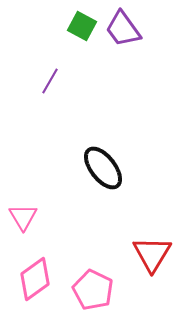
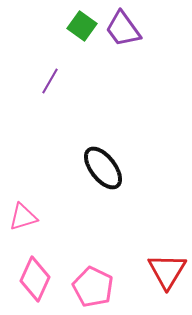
green square: rotated 8 degrees clockwise
pink triangle: rotated 44 degrees clockwise
red triangle: moved 15 px right, 17 px down
pink diamond: rotated 30 degrees counterclockwise
pink pentagon: moved 3 px up
